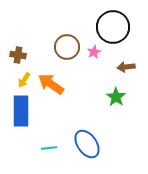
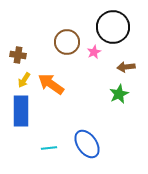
brown circle: moved 5 px up
green star: moved 3 px right, 3 px up; rotated 12 degrees clockwise
